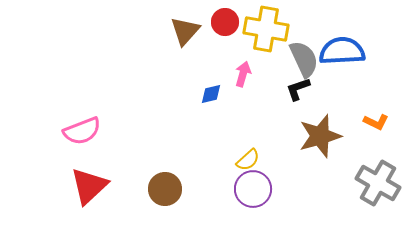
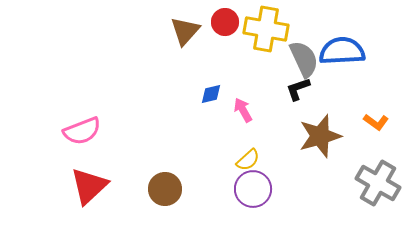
pink arrow: moved 36 px down; rotated 45 degrees counterclockwise
orange L-shape: rotated 10 degrees clockwise
